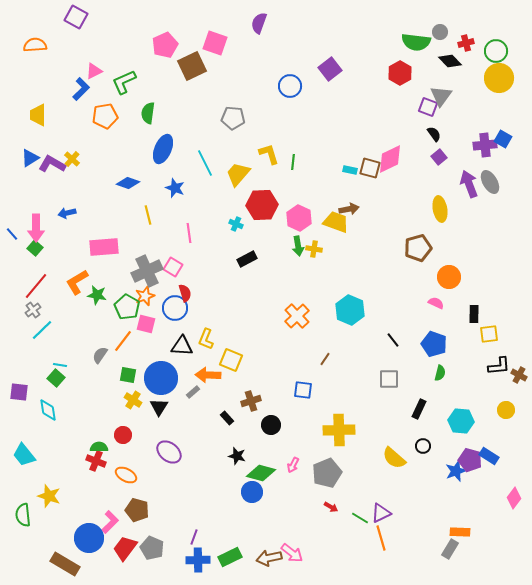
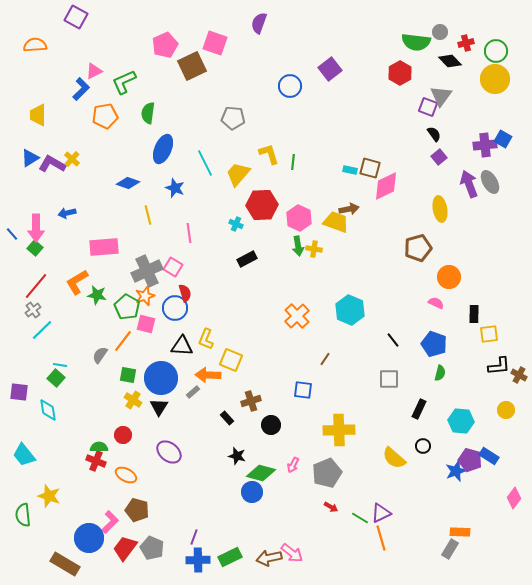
yellow circle at (499, 78): moved 4 px left, 1 px down
pink diamond at (390, 159): moved 4 px left, 27 px down
